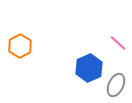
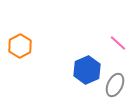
blue hexagon: moved 2 px left, 2 px down
gray ellipse: moved 1 px left
